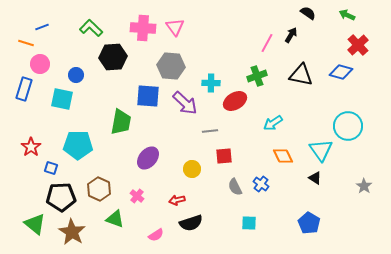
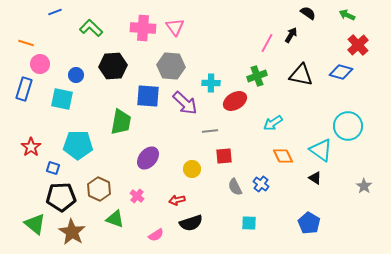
blue line at (42, 27): moved 13 px right, 15 px up
black hexagon at (113, 57): moved 9 px down
cyan triangle at (321, 150): rotated 20 degrees counterclockwise
blue square at (51, 168): moved 2 px right
